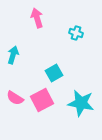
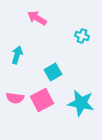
pink arrow: rotated 42 degrees counterclockwise
cyan cross: moved 6 px right, 3 px down
cyan arrow: moved 4 px right
cyan square: moved 1 px left, 1 px up
pink semicircle: rotated 24 degrees counterclockwise
